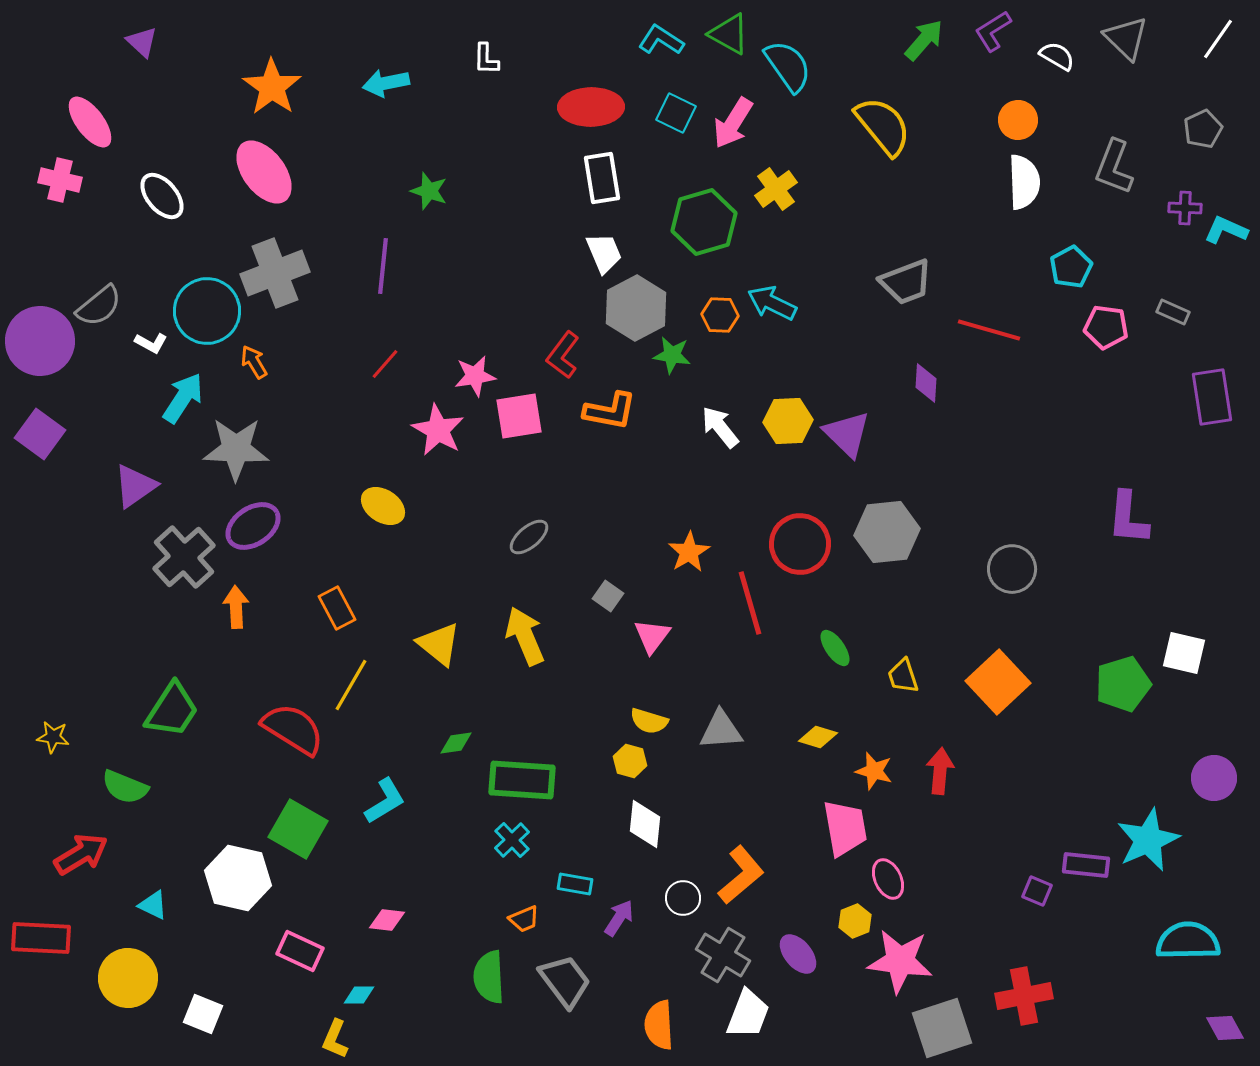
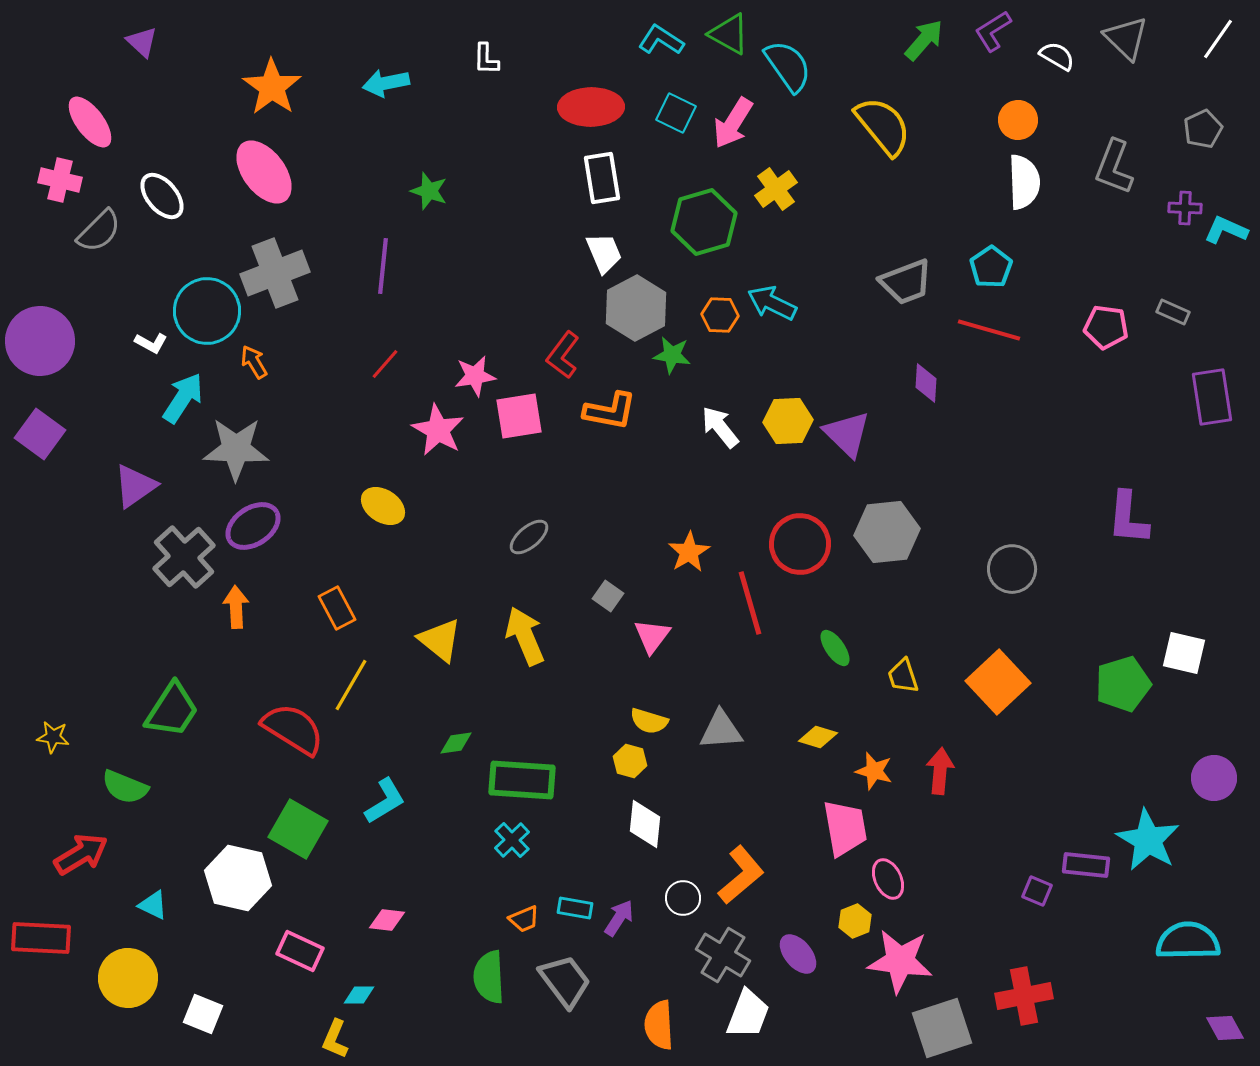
cyan pentagon at (1071, 267): moved 80 px left; rotated 6 degrees counterclockwise
gray semicircle at (99, 306): moved 75 px up; rotated 6 degrees counterclockwise
yellow triangle at (439, 644): moved 1 px right, 4 px up
cyan star at (1148, 840): rotated 18 degrees counterclockwise
cyan rectangle at (575, 884): moved 24 px down
